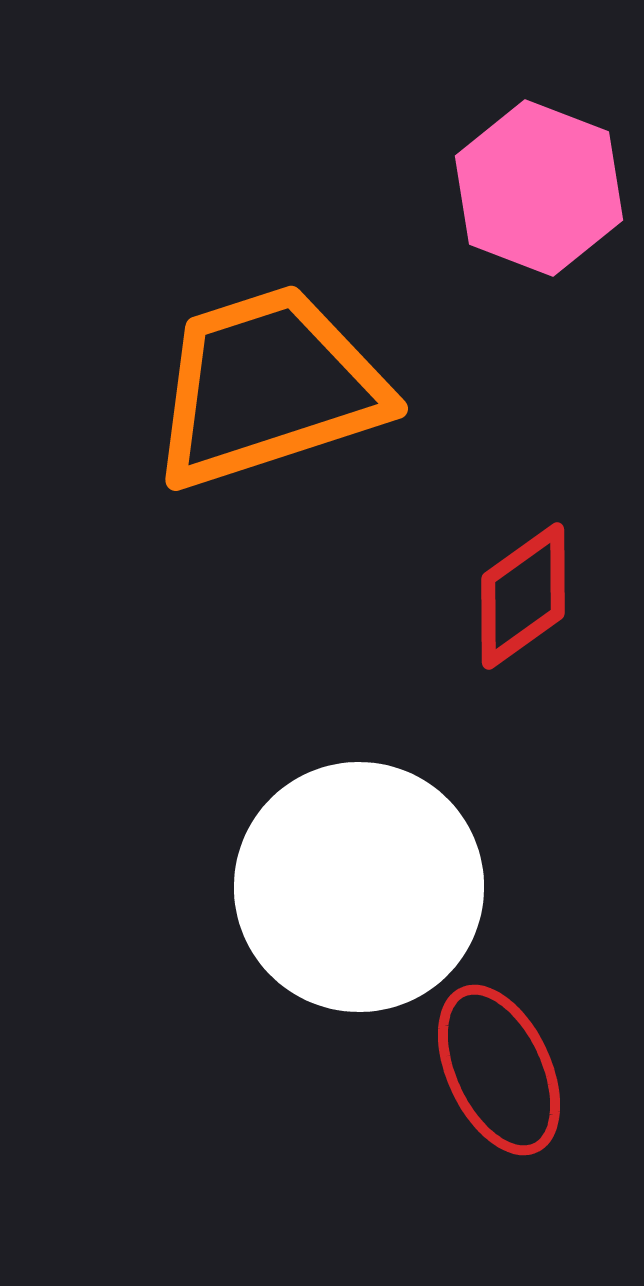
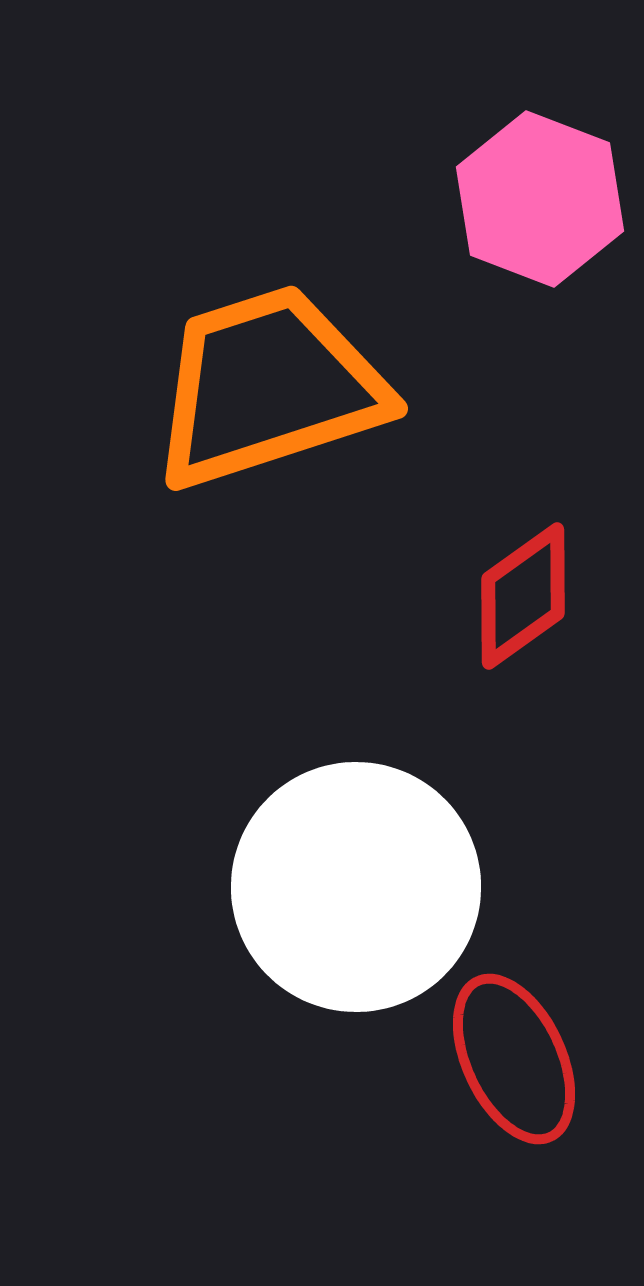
pink hexagon: moved 1 px right, 11 px down
white circle: moved 3 px left
red ellipse: moved 15 px right, 11 px up
